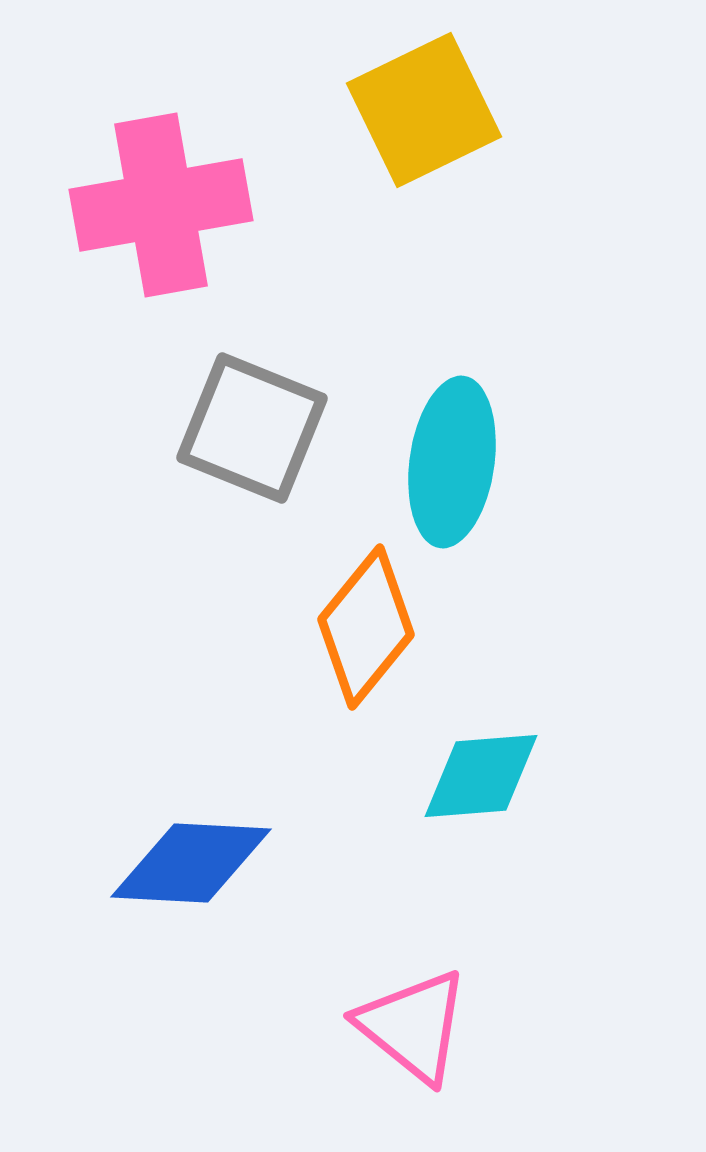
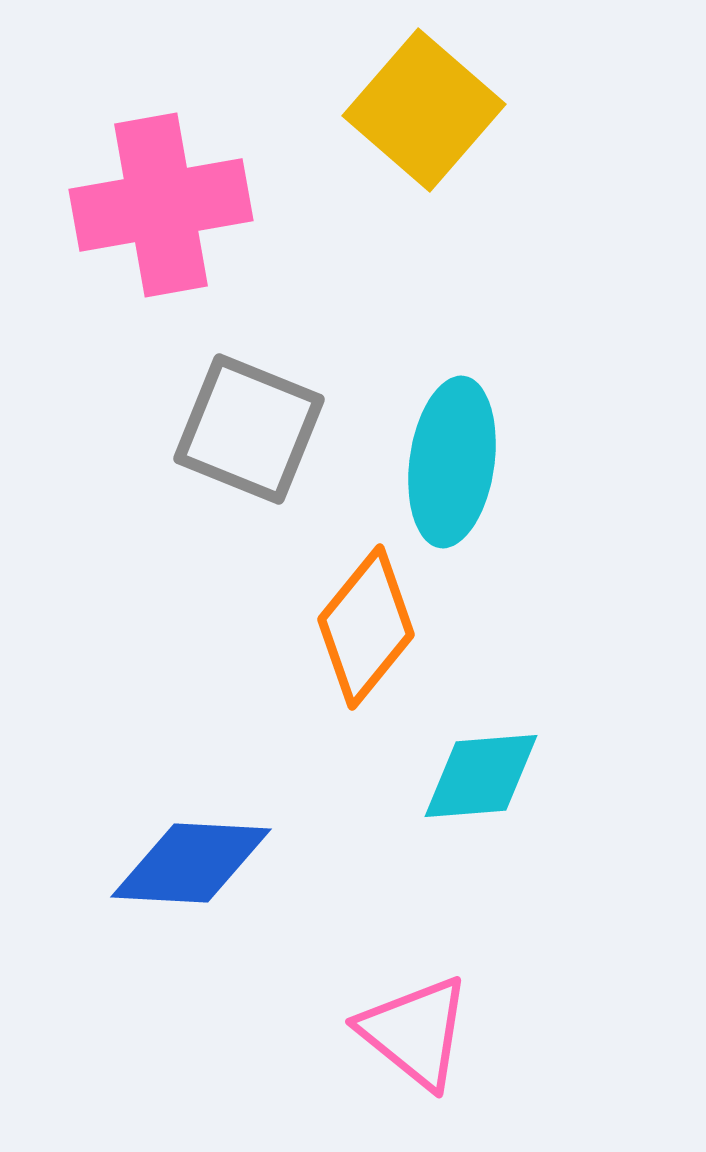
yellow square: rotated 23 degrees counterclockwise
gray square: moved 3 px left, 1 px down
pink triangle: moved 2 px right, 6 px down
